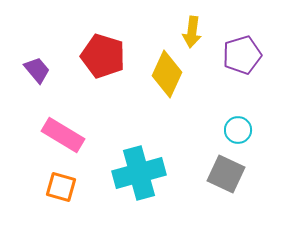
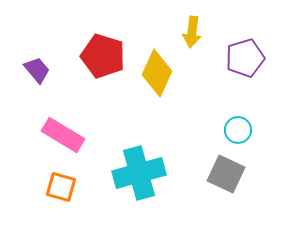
purple pentagon: moved 3 px right, 3 px down
yellow diamond: moved 10 px left, 1 px up
